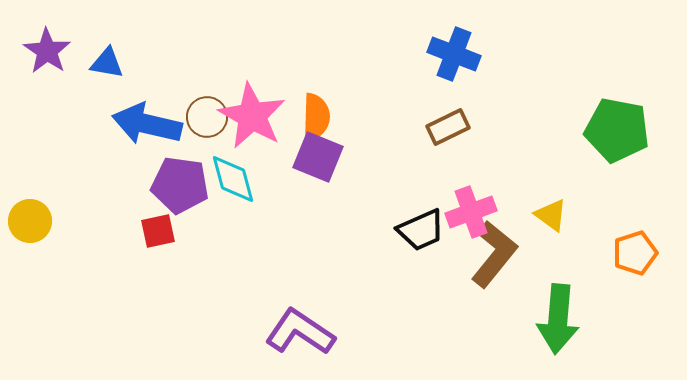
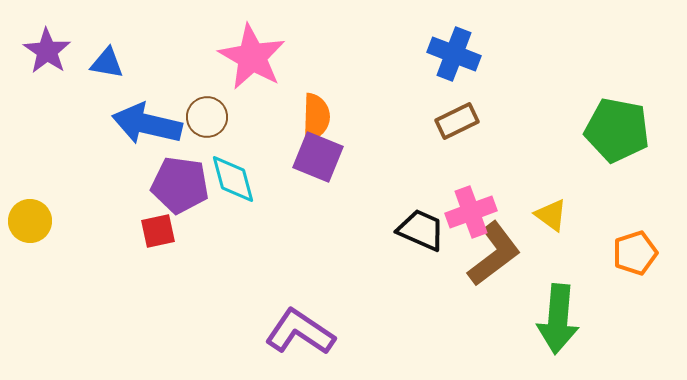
pink star: moved 59 px up
brown rectangle: moved 9 px right, 6 px up
black trapezoid: rotated 132 degrees counterclockwise
brown L-shape: rotated 14 degrees clockwise
